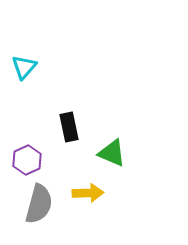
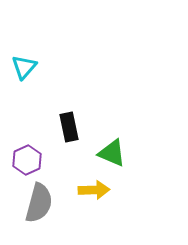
yellow arrow: moved 6 px right, 3 px up
gray semicircle: moved 1 px up
